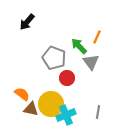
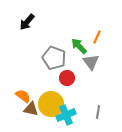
orange semicircle: moved 1 px right, 2 px down
